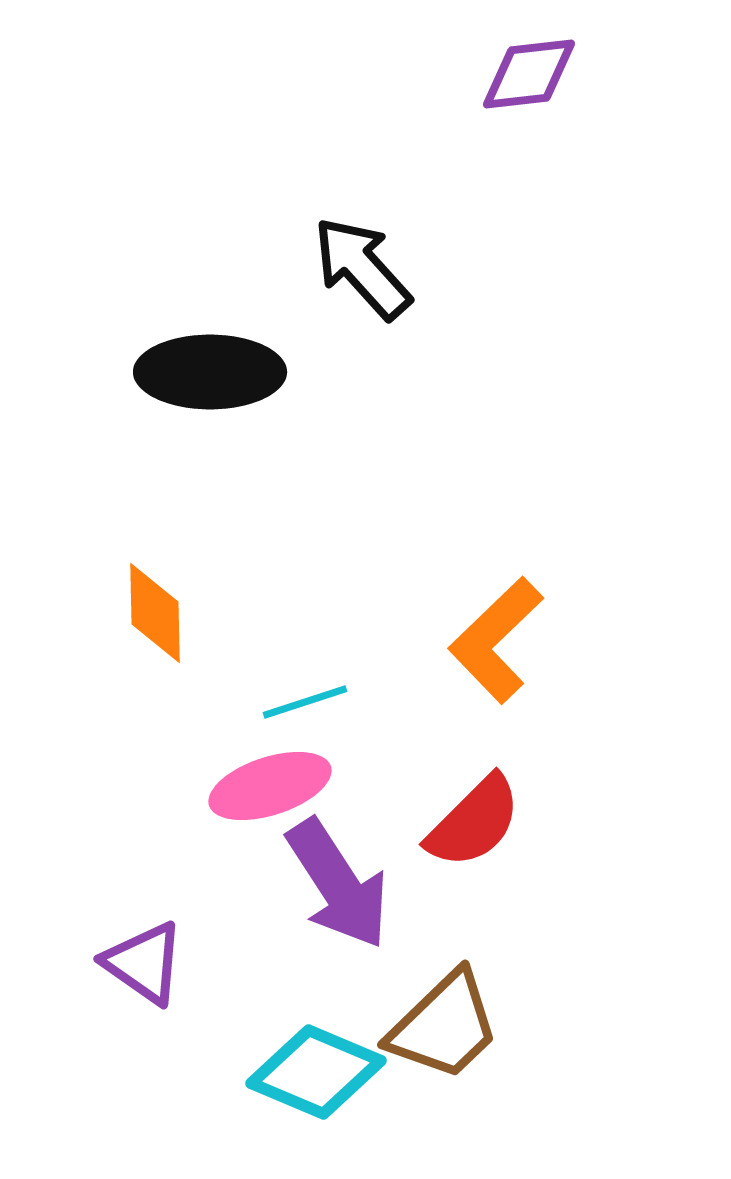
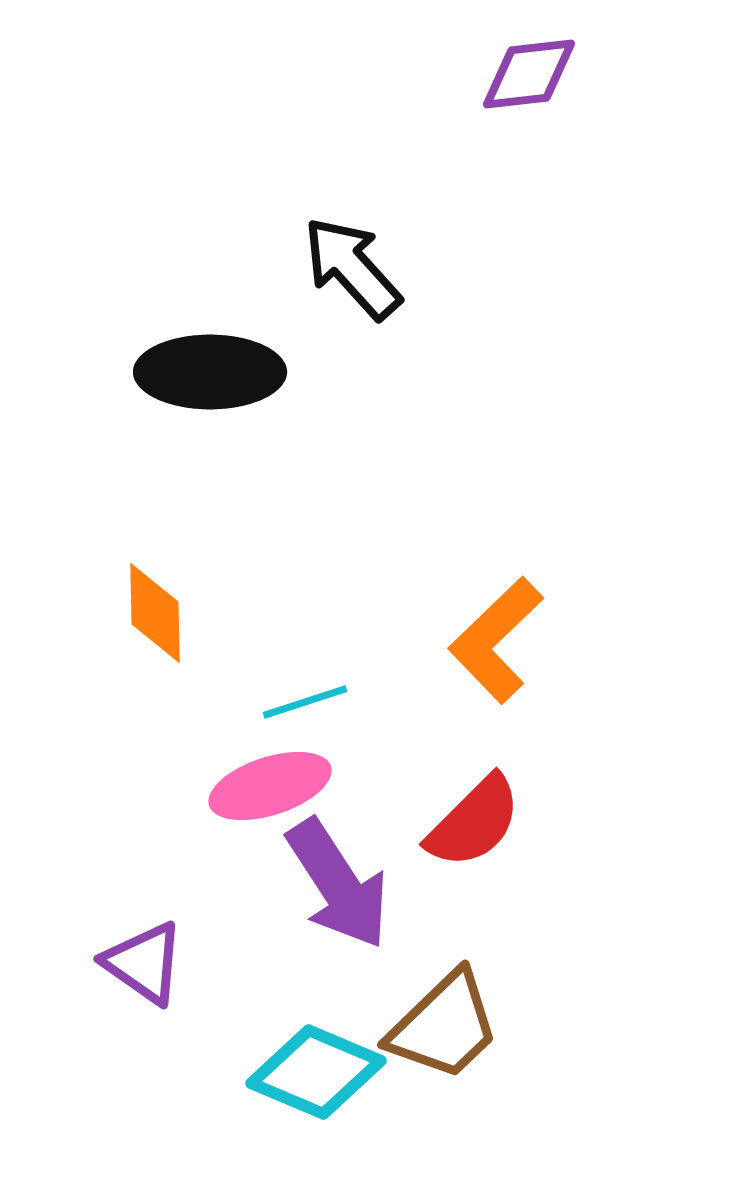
black arrow: moved 10 px left
